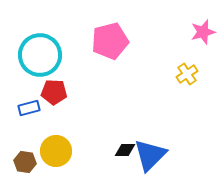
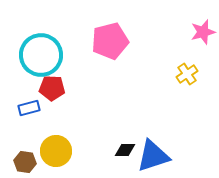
cyan circle: moved 1 px right
red pentagon: moved 2 px left, 4 px up
blue triangle: moved 3 px right, 1 px down; rotated 27 degrees clockwise
